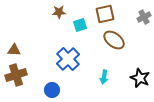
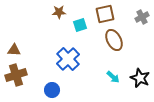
gray cross: moved 2 px left
brown ellipse: rotated 25 degrees clockwise
cyan arrow: moved 9 px right; rotated 56 degrees counterclockwise
